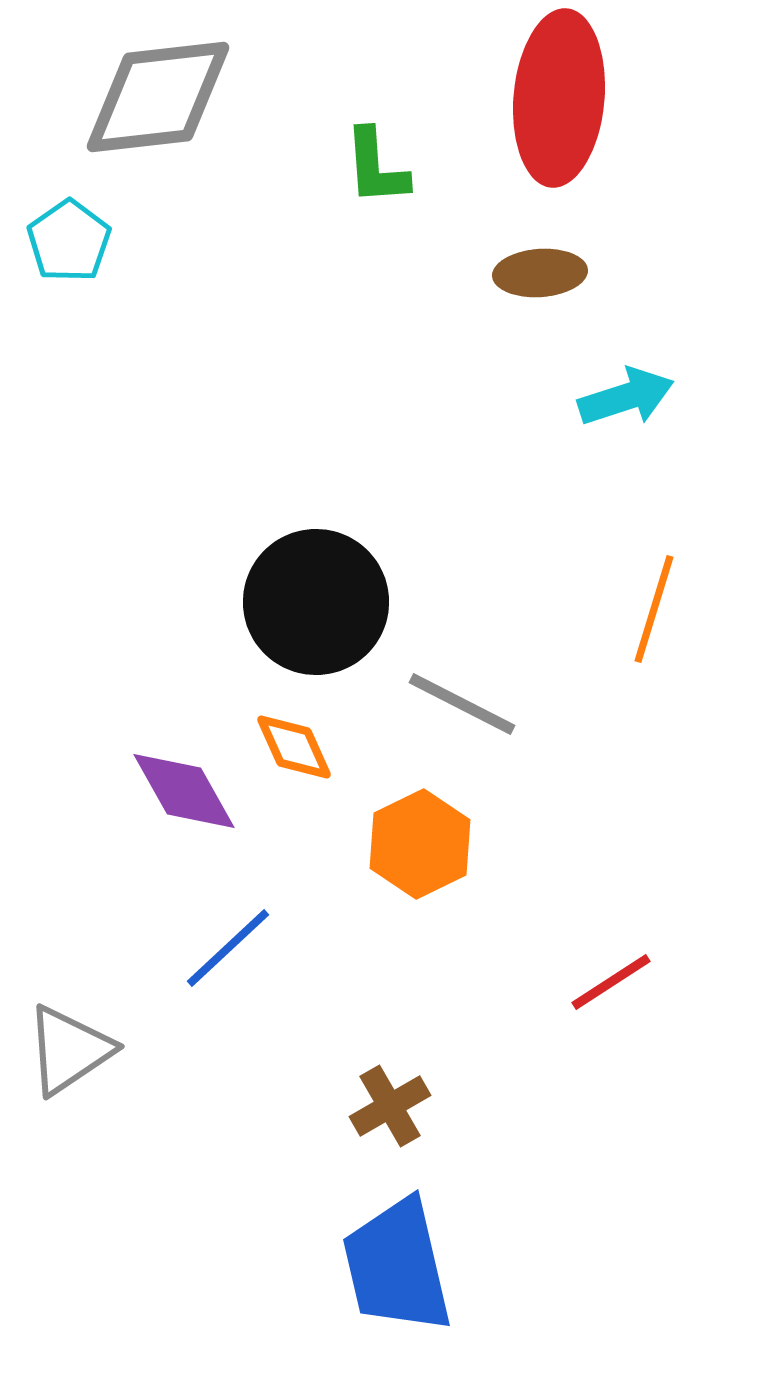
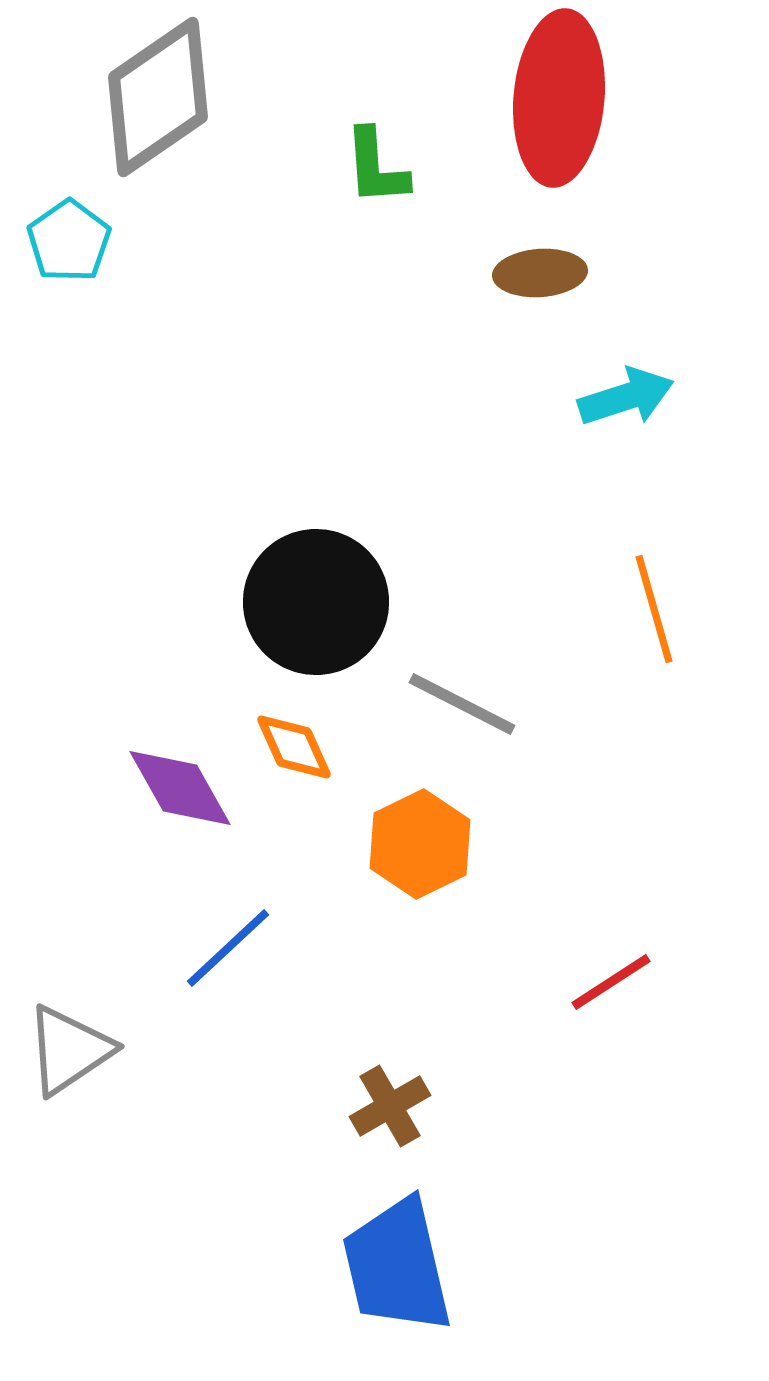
gray diamond: rotated 28 degrees counterclockwise
orange line: rotated 33 degrees counterclockwise
purple diamond: moved 4 px left, 3 px up
